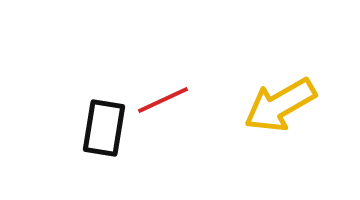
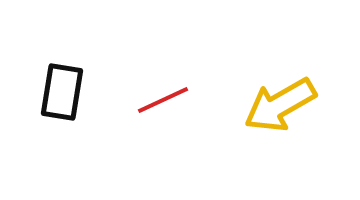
black rectangle: moved 42 px left, 36 px up
